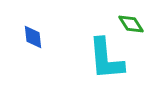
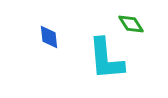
blue diamond: moved 16 px right
